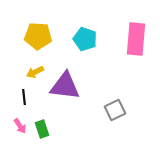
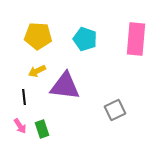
yellow arrow: moved 2 px right, 1 px up
